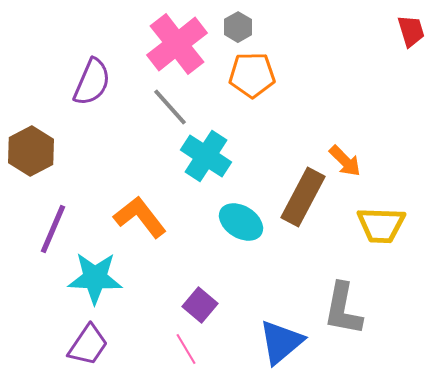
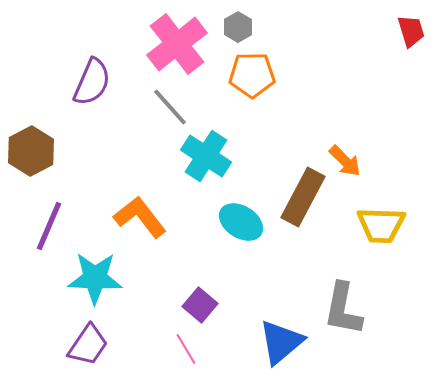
purple line: moved 4 px left, 3 px up
